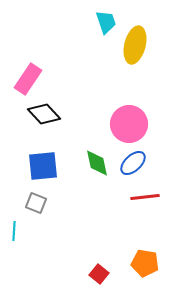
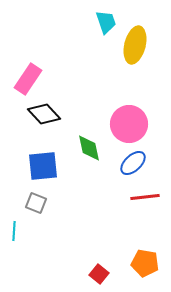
green diamond: moved 8 px left, 15 px up
